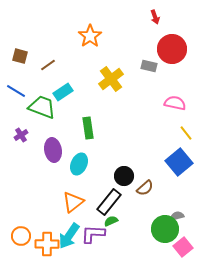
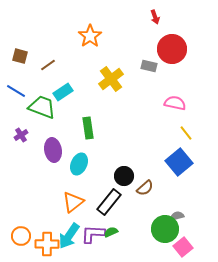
green semicircle: moved 11 px down
